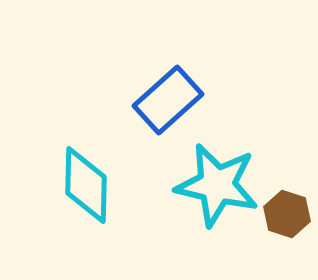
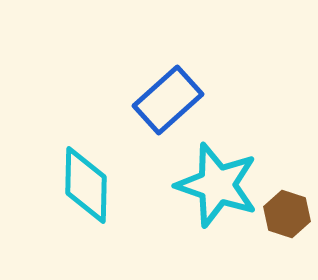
cyan star: rotated 6 degrees clockwise
